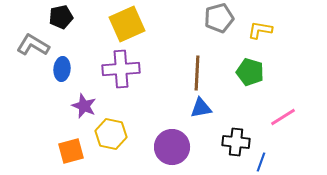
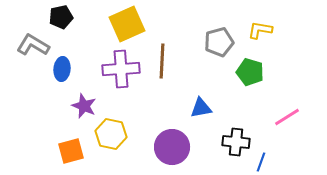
gray pentagon: moved 24 px down
brown line: moved 35 px left, 12 px up
pink line: moved 4 px right
